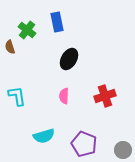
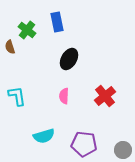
red cross: rotated 20 degrees counterclockwise
purple pentagon: rotated 15 degrees counterclockwise
